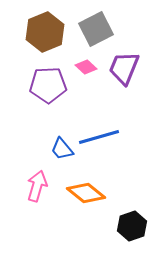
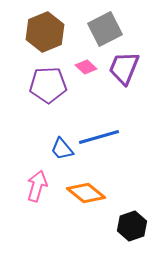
gray square: moved 9 px right
